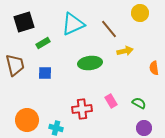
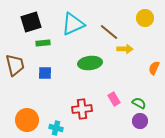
yellow circle: moved 5 px right, 5 px down
black square: moved 7 px right
brown line: moved 3 px down; rotated 12 degrees counterclockwise
green rectangle: rotated 24 degrees clockwise
yellow arrow: moved 2 px up; rotated 14 degrees clockwise
orange semicircle: rotated 32 degrees clockwise
pink rectangle: moved 3 px right, 2 px up
purple circle: moved 4 px left, 7 px up
